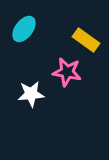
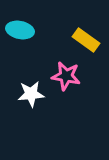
cyan ellipse: moved 4 px left, 1 px down; rotated 64 degrees clockwise
pink star: moved 1 px left, 4 px down
